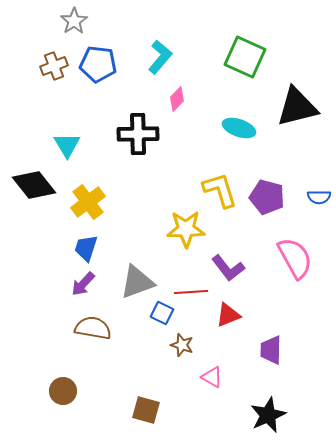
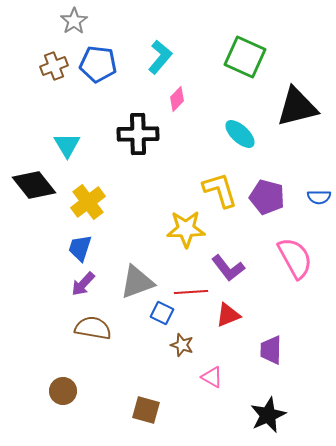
cyan ellipse: moved 1 px right, 6 px down; rotated 24 degrees clockwise
blue trapezoid: moved 6 px left
